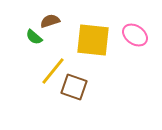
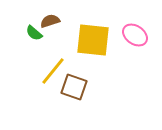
green semicircle: moved 4 px up
